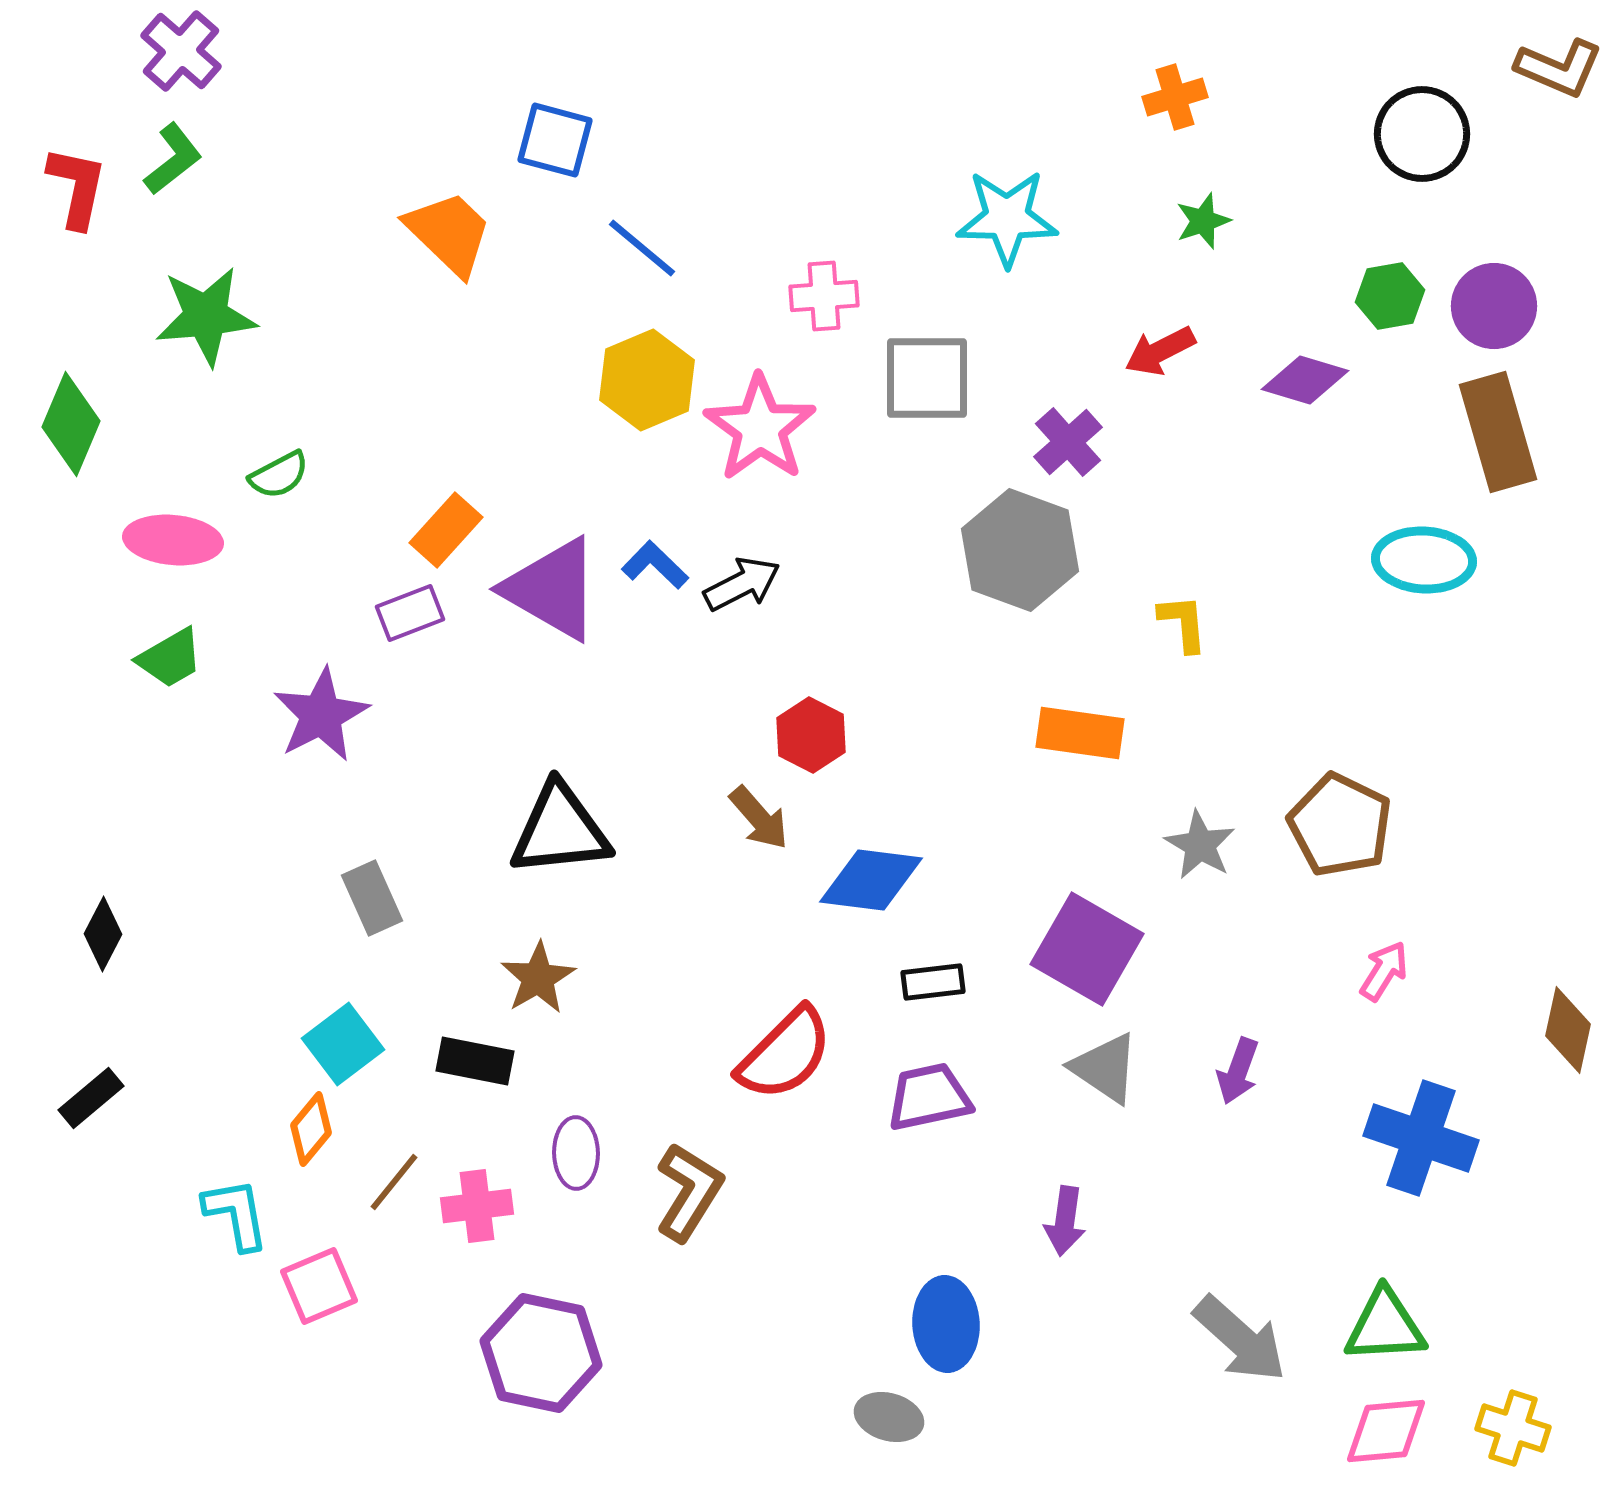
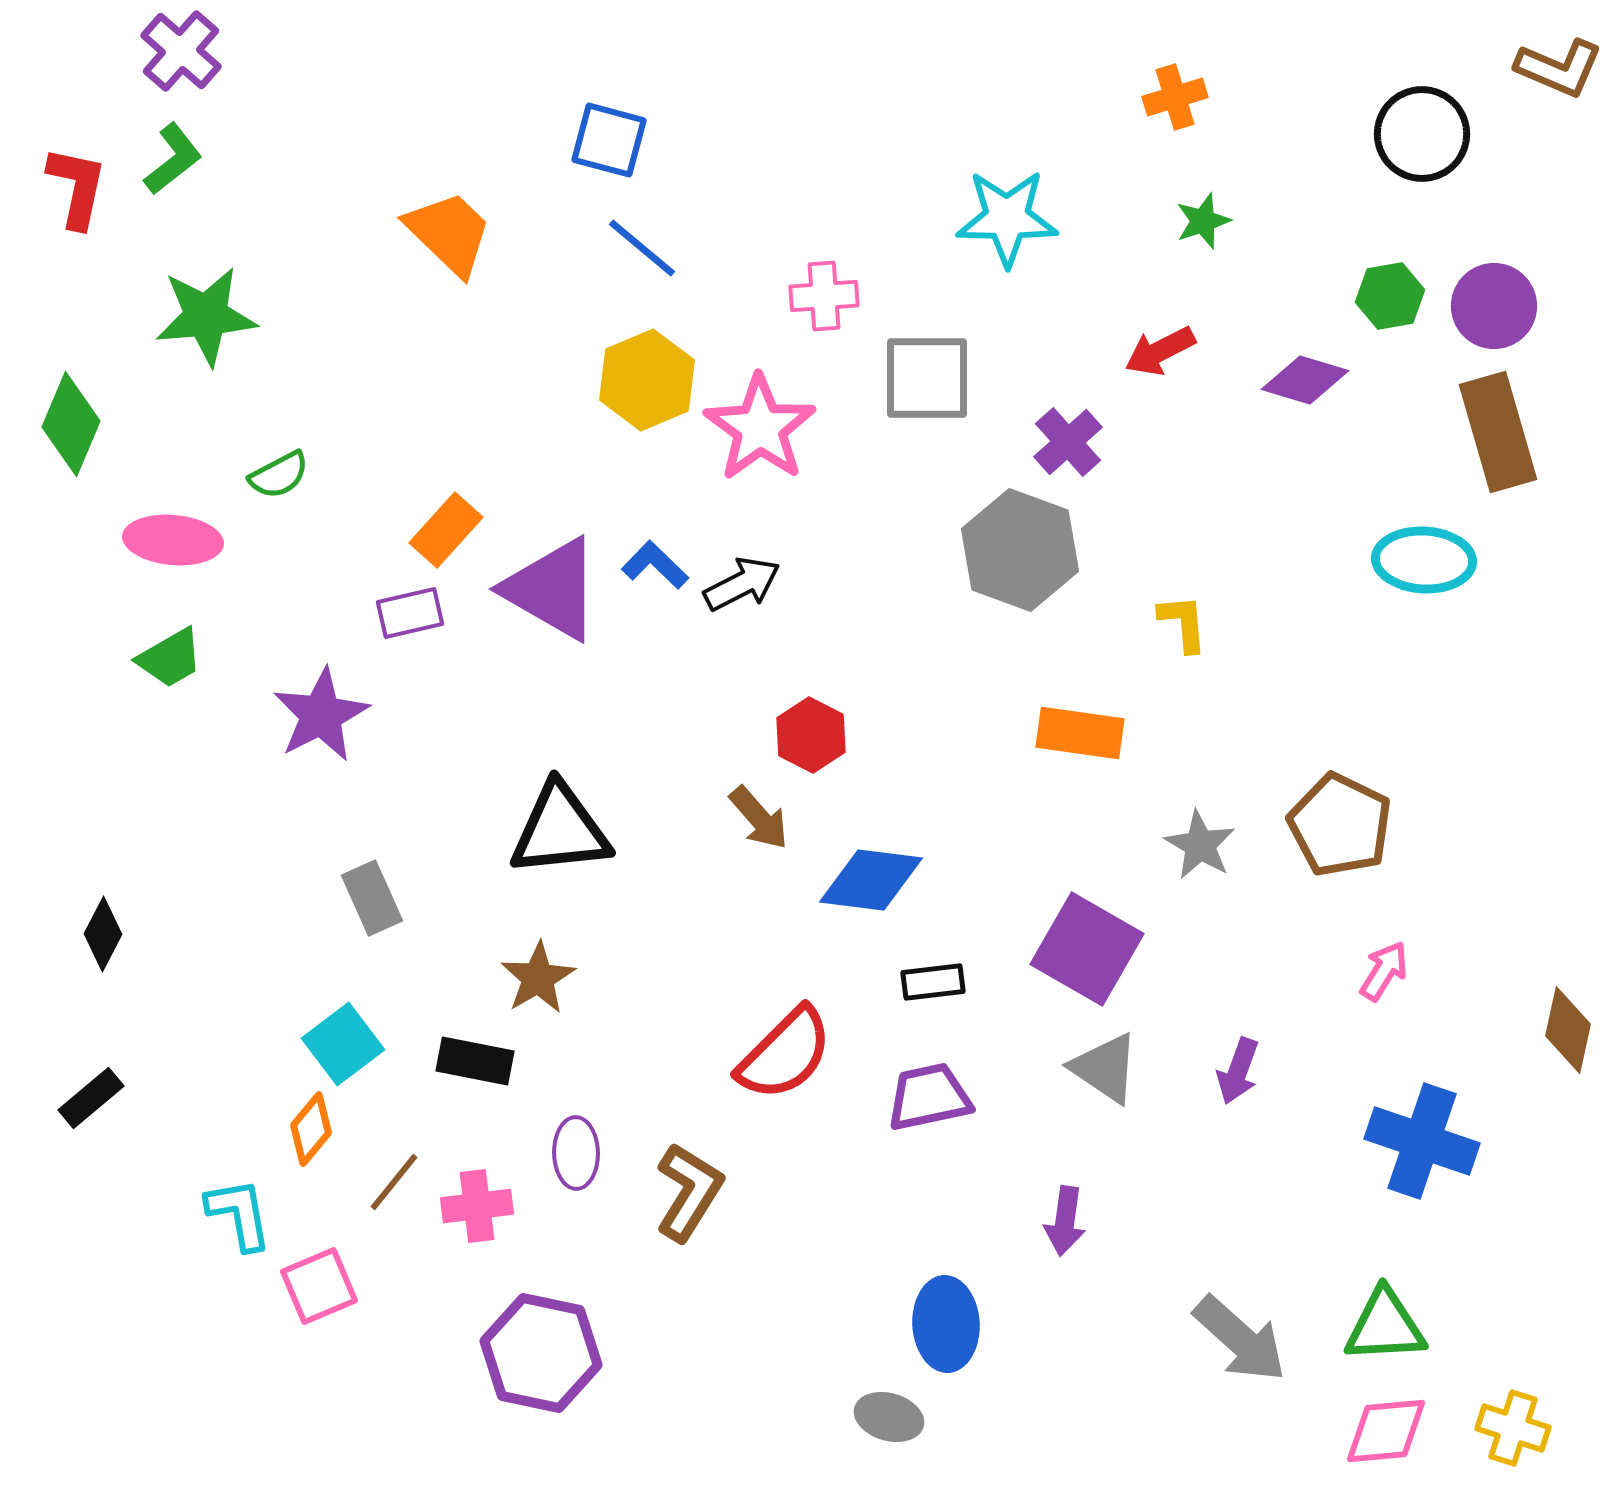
blue square at (555, 140): moved 54 px right
purple rectangle at (410, 613): rotated 8 degrees clockwise
blue cross at (1421, 1138): moved 1 px right, 3 px down
cyan L-shape at (236, 1214): moved 3 px right
